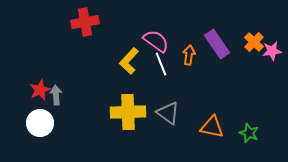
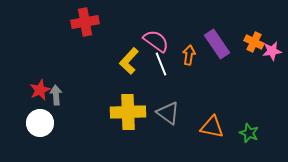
orange cross: rotated 18 degrees counterclockwise
